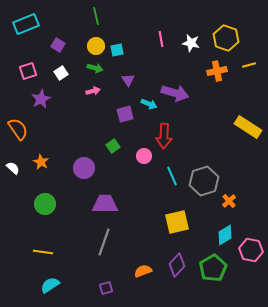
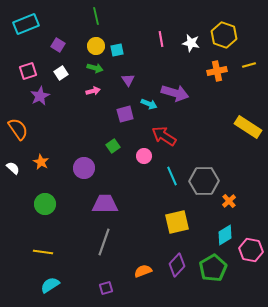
yellow hexagon at (226, 38): moved 2 px left, 3 px up
purple star at (41, 99): moved 1 px left, 3 px up
red arrow at (164, 136): rotated 120 degrees clockwise
gray hexagon at (204, 181): rotated 16 degrees clockwise
